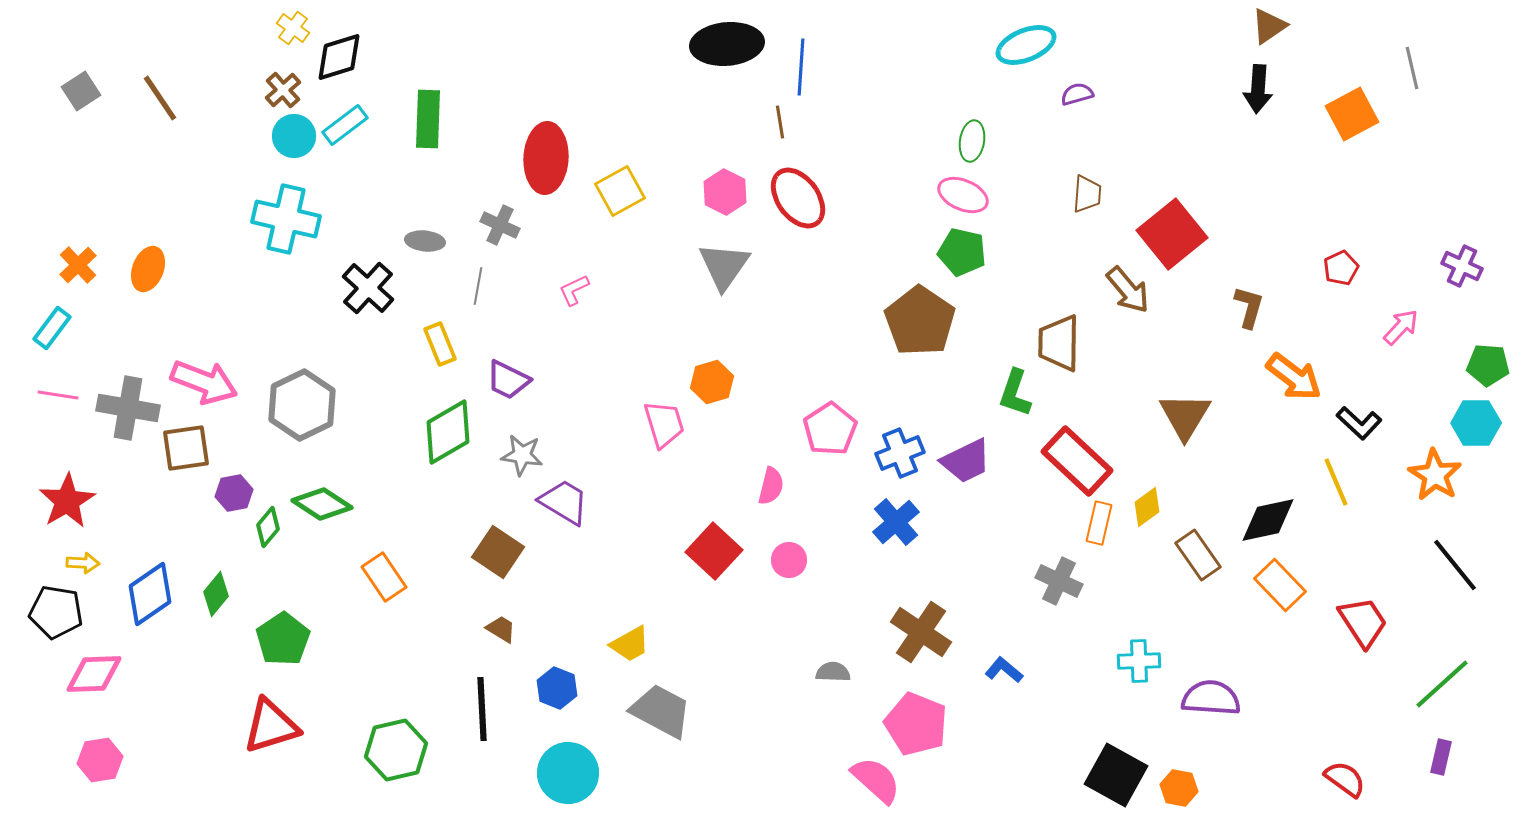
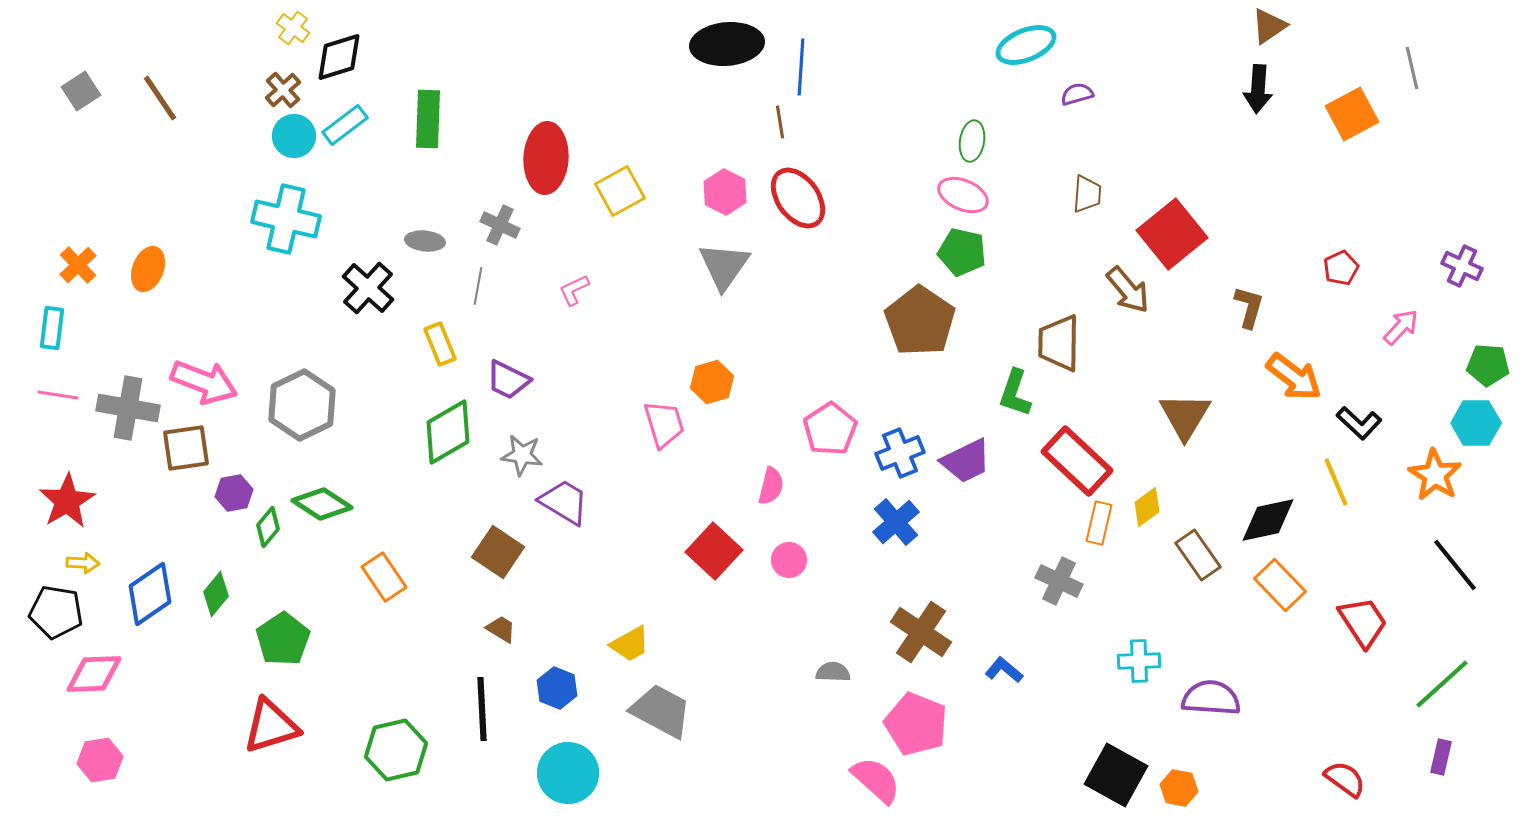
cyan rectangle at (52, 328): rotated 30 degrees counterclockwise
